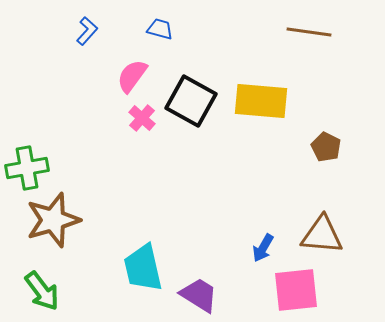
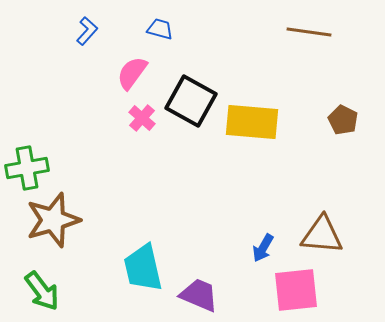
pink semicircle: moved 3 px up
yellow rectangle: moved 9 px left, 21 px down
brown pentagon: moved 17 px right, 27 px up
purple trapezoid: rotated 9 degrees counterclockwise
